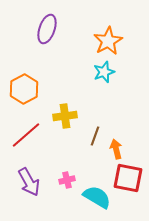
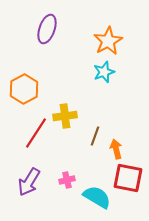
red line: moved 10 px right, 2 px up; rotated 16 degrees counterclockwise
purple arrow: rotated 60 degrees clockwise
